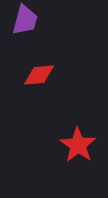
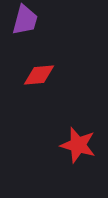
red star: rotated 18 degrees counterclockwise
